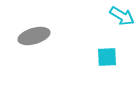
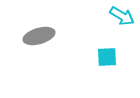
gray ellipse: moved 5 px right
